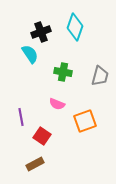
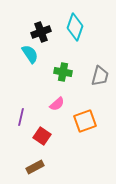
pink semicircle: rotated 63 degrees counterclockwise
purple line: rotated 24 degrees clockwise
brown rectangle: moved 3 px down
